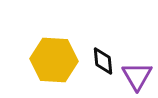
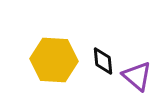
purple triangle: rotated 20 degrees counterclockwise
